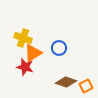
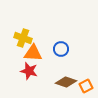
blue circle: moved 2 px right, 1 px down
orange triangle: rotated 36 degrees clockwise
red star: moved 4 px right, 4 px down
